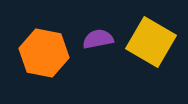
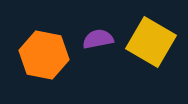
orange hexagon: moved 2 px down
